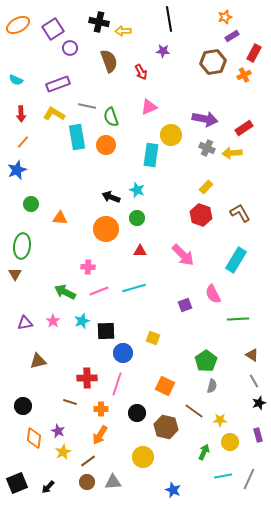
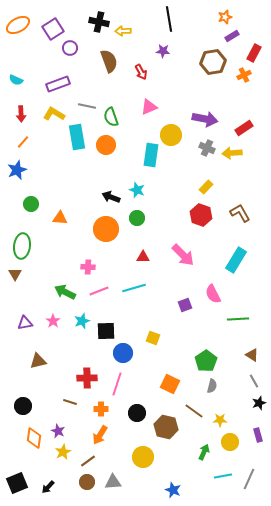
red triangle at (140, 251): moved 3 px right, 6 px down
orange square at (165, 386): moved 5 px right, 2 px up
